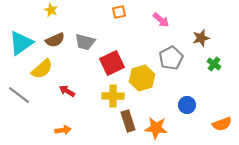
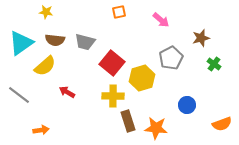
yellow star: moved 5 px left, 2 px down; rotated 16 degrees counterclockwise
brown semicircle: rotated 30 degrees clockwise
red square: rotated 25 degrees counterclockwise
yellow semicircle: moved 3 px right, 3 px up
red arrow: moved 1 px down
orange arrow: moved 22 px left
